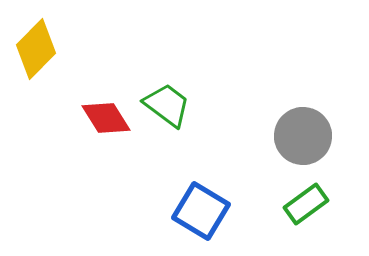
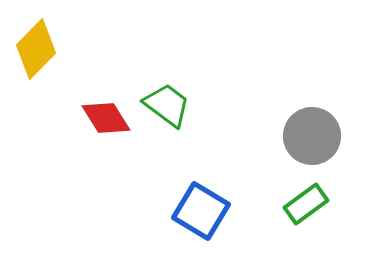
gray circle: moved 9 px right
